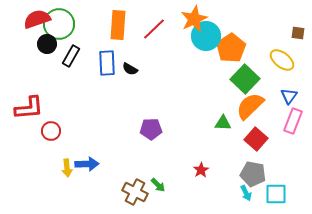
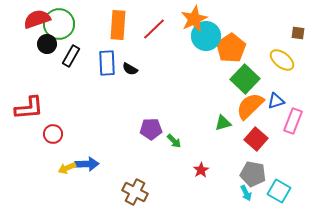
blue triangle: moved 13 px left, 5 px down; rotated 36 degrees clockwise
green triangle: rotated 18 degrees counterclockwise
red circle: moved 2 px right, 3 px down
yellow arrow: rotated 72 degrees clockwise
green arrow: moved 16 px right, 44 px up
cyan square: moved 3 px right, 3 px up; rotated 30 degrees clockwise
